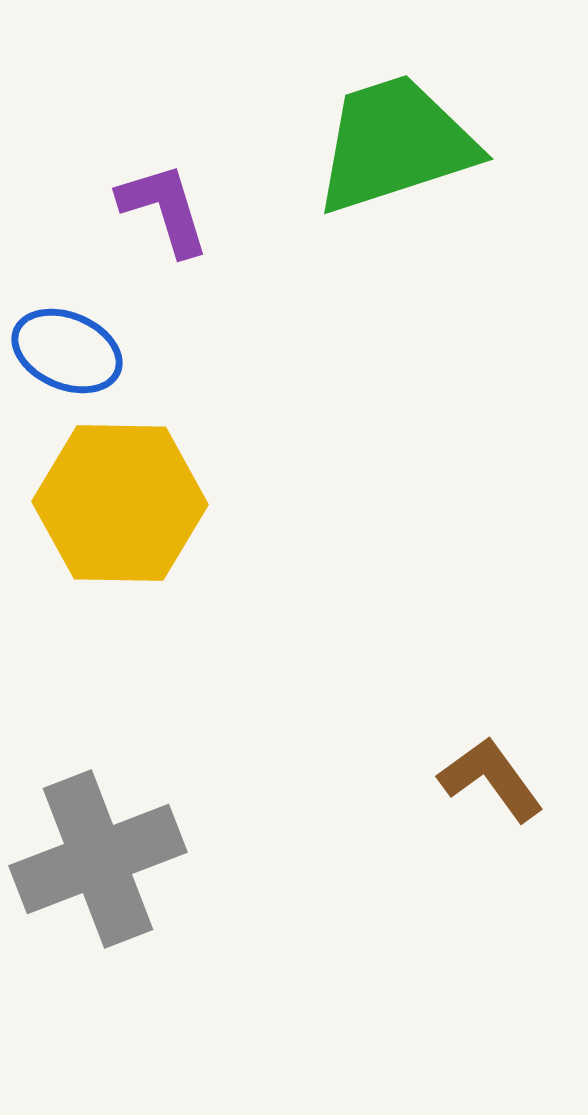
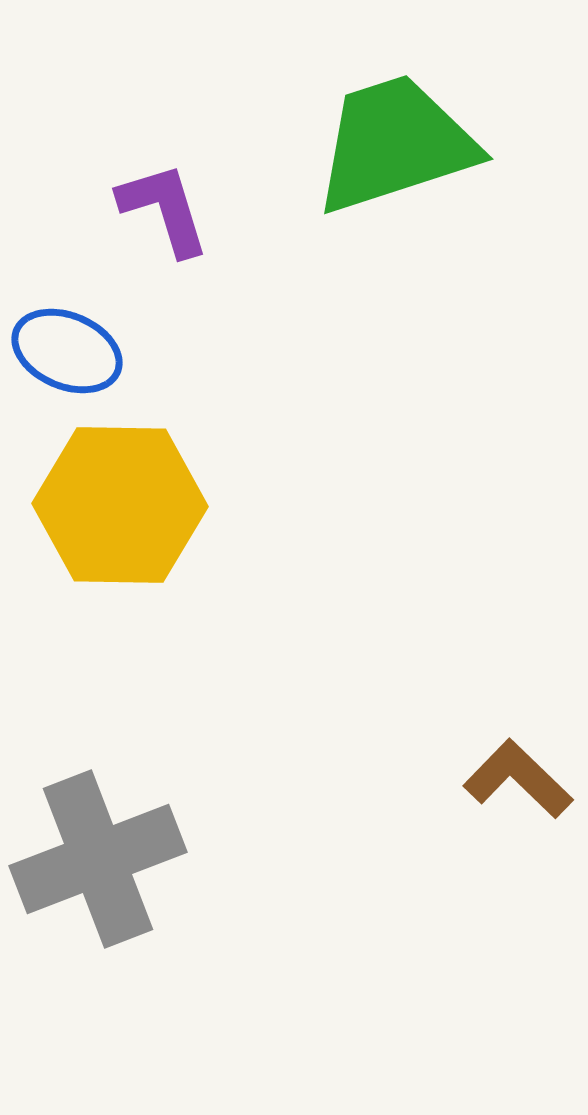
yellow hexagon: moved 2 px down
brown L-shape: moved 27 px right; rotated 10 degrees counterclockwise
